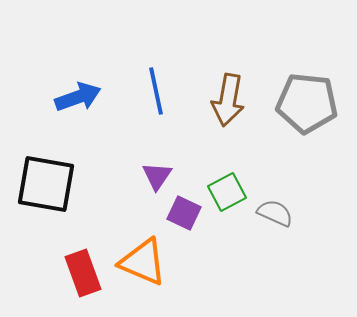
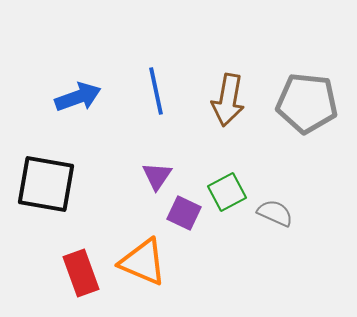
red rectangle: moved 2 px left
